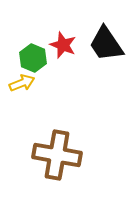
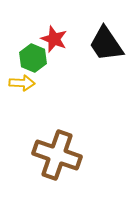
red star: moved 9 px left, 6 px up
yellow arrow: rotated 25 degrees clockwise
brown cross: rotated 9 degrees clockwise
